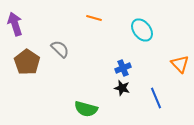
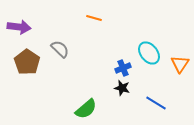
purple arrow: moved 4 px right, 3 px down; rotated 115 degrees clockwise
cyan ellipse: moved 7 px right, 23 px down
orange triangle: rotated 18 degrees clockwise
blue line: moved 5 px down; rotated 35 degrees counterclockwise
green semicircle: rotated 55 degrees counterclockwise
